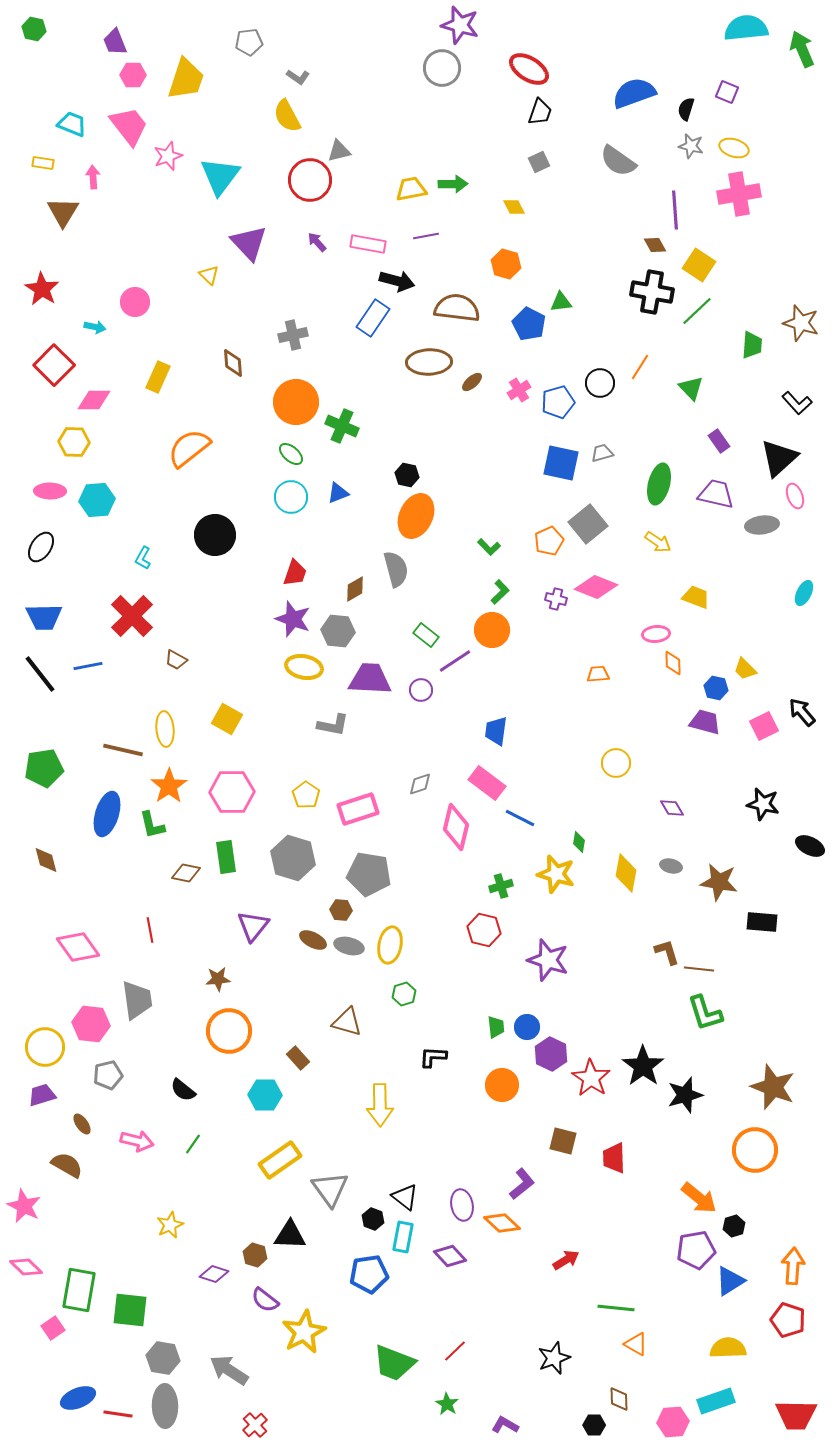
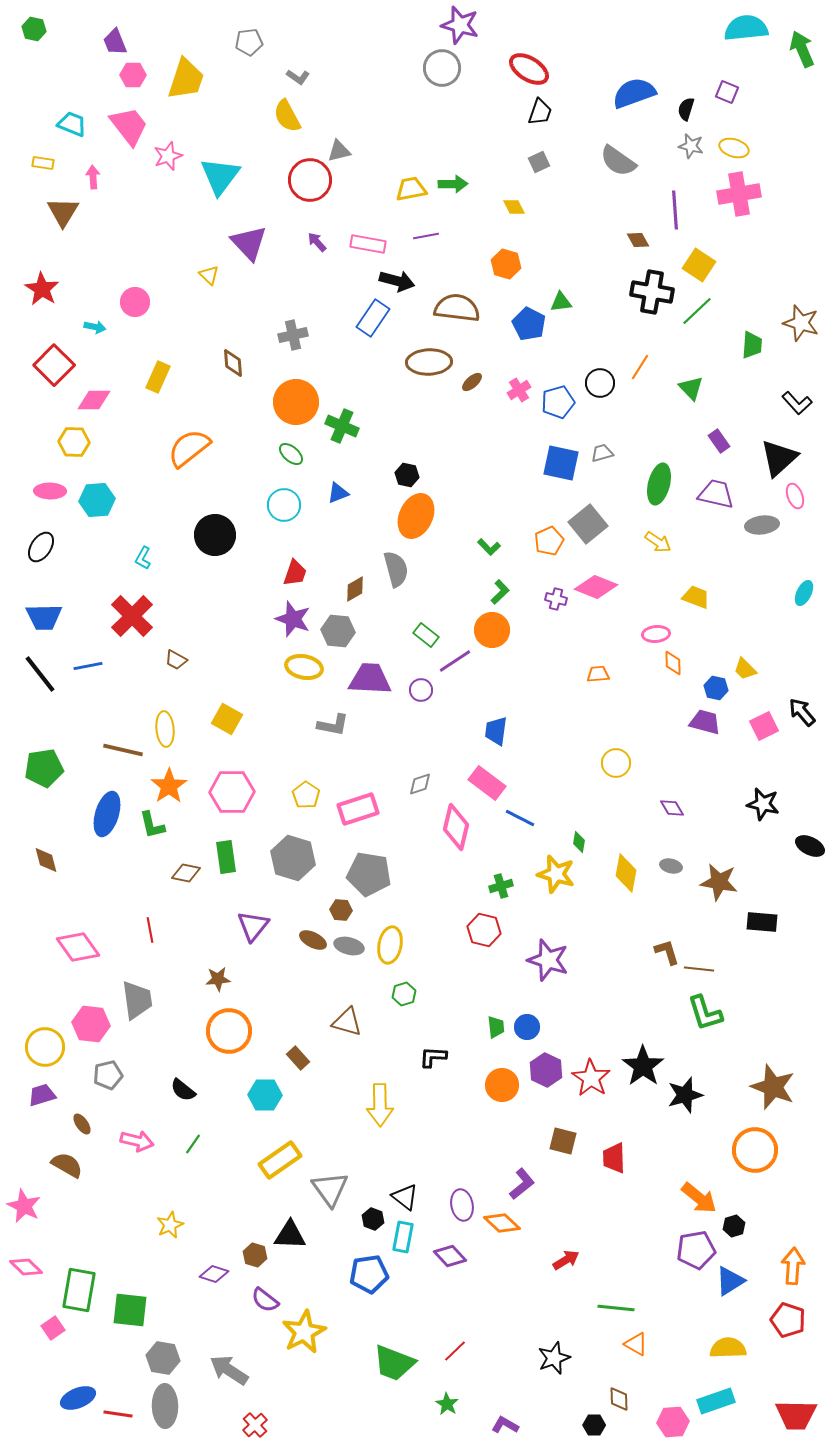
brown diamond at (655, 245): moved 17 px left, 5 px up
cyan circle at (291, 497): moved 7 px left, 8 px down
purple hexagon at (551, 1054): moved 5 px left, 16 px down
